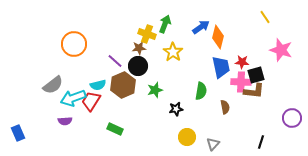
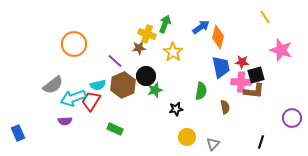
black circle: moved 8 px right, 10 px down
